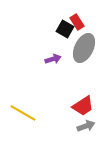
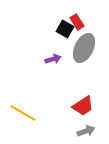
gray arrow: moved 5 px down
